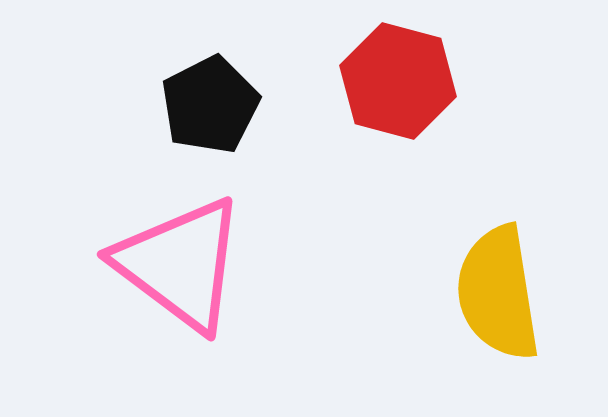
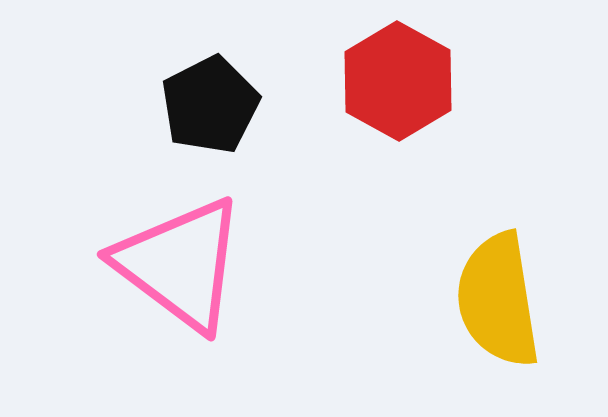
red hexagon: rotated 14 degrees clockwise
yellow semicircle: moved 7 px down
